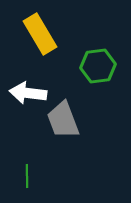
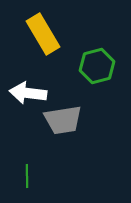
yellow rectangle: moved 3 px right
green hexagon: moved 1 px left; rotated 8 degrees counterclockwise
gray trapezoid: rotated 78 degrees counterclockwise
